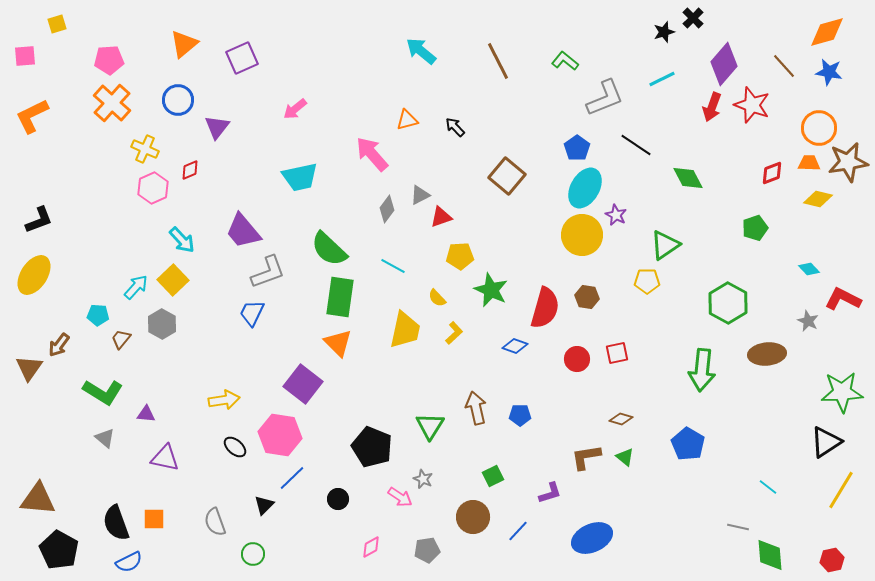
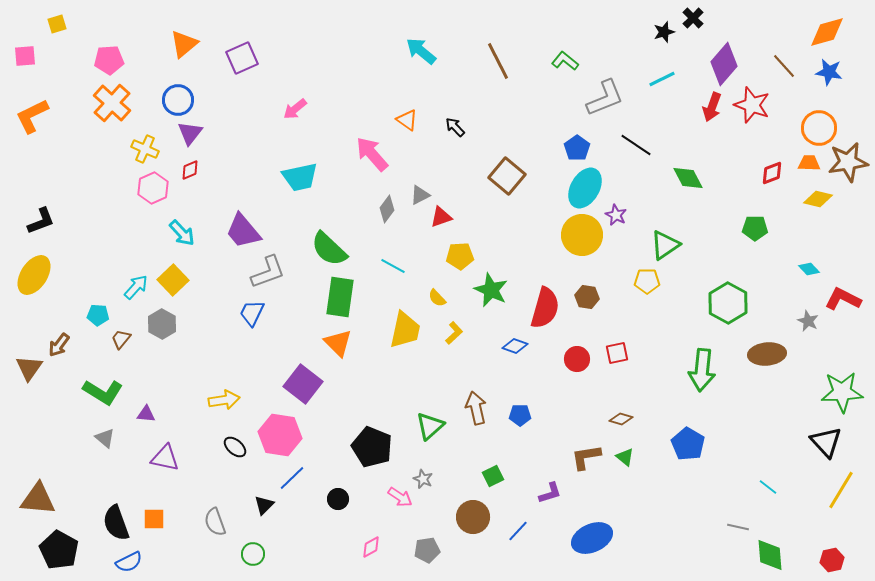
orange triangle at (407, 120): rotated 50 degrees clockwise
purple triangle at (217, 127): moved 27 px left, 6 px down
black L-shape at (39, 220): moved 2 px right, 1 px down
green pentagon at (755, 228): rotated 20 degrees clockwise
cyan arrow at (182, 240): moved 7 px up
green triangle at (430, 426): rotated 16 degrees clockwise
black triangle at (826, 442): rotated 40 degrees counterclockwise
